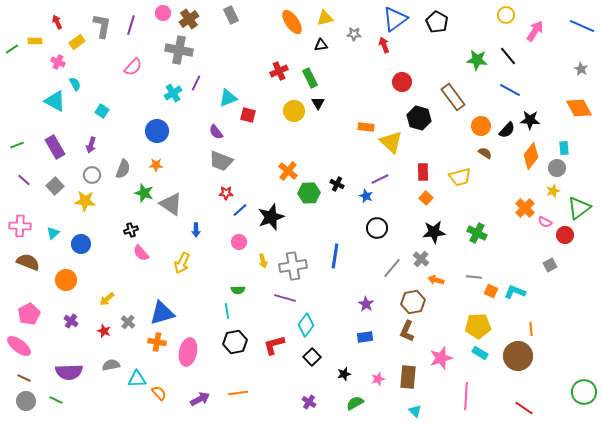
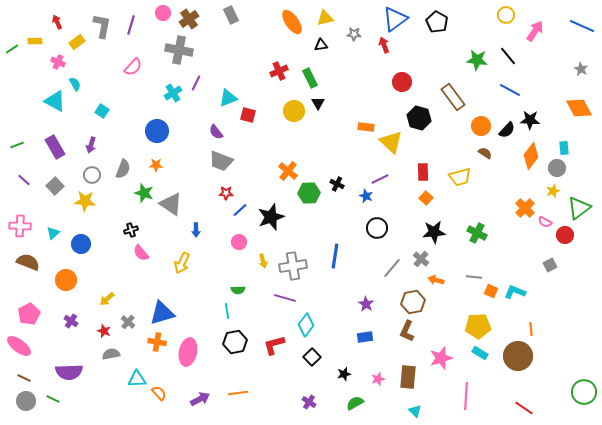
gray semicircle at (111, 365): moved 11 px up
green line at (56, 400): moved 3 px left, 1 px up
